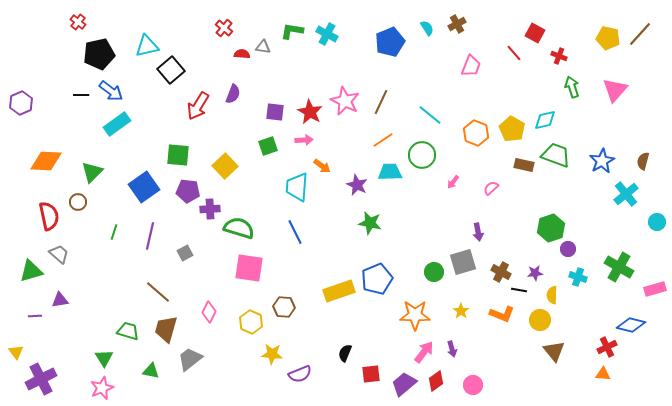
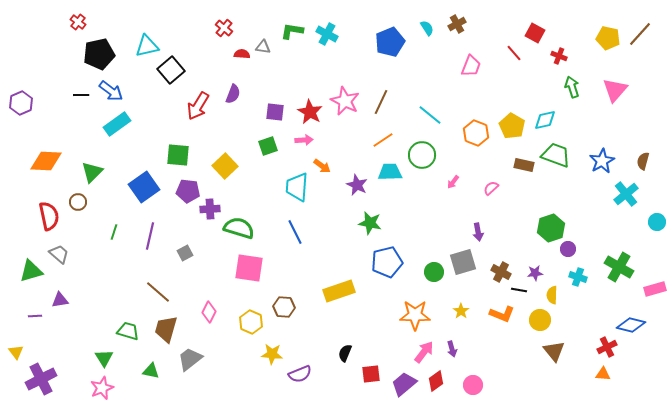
yellow pentagon at (512, 129): moved 3 px up
blue pentagon at (377, 279): moved 10 px right, 17 px up; rotated 8 degrees clockwise
